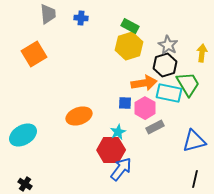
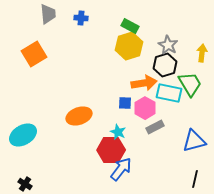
green trapezoid: moved 2 px right
cyan star: rotated 21 degrees counterclockwise
